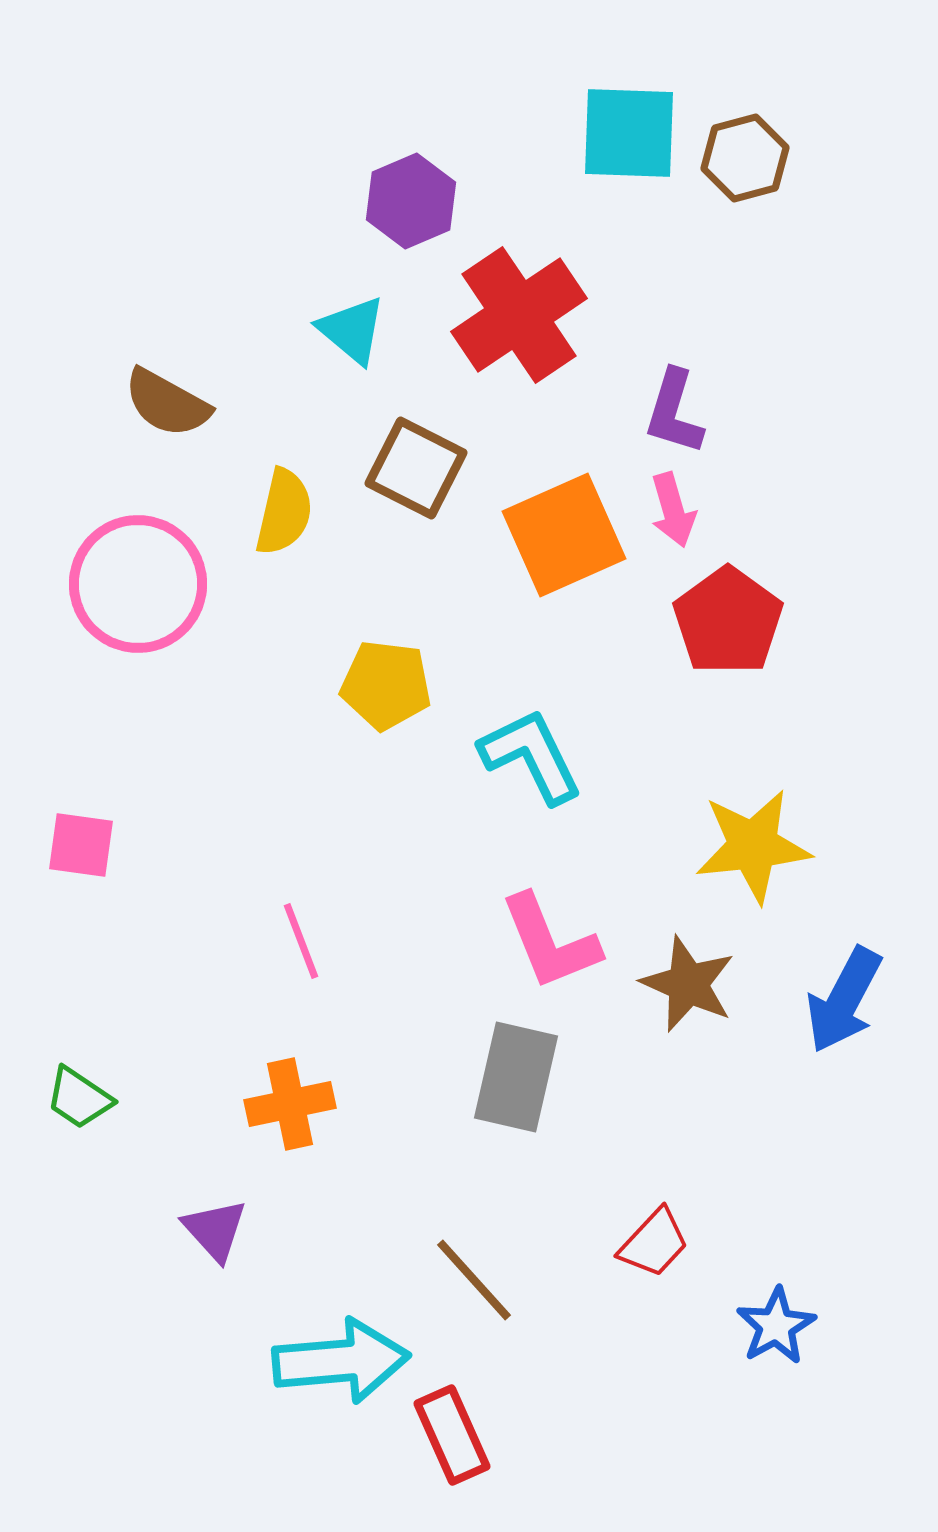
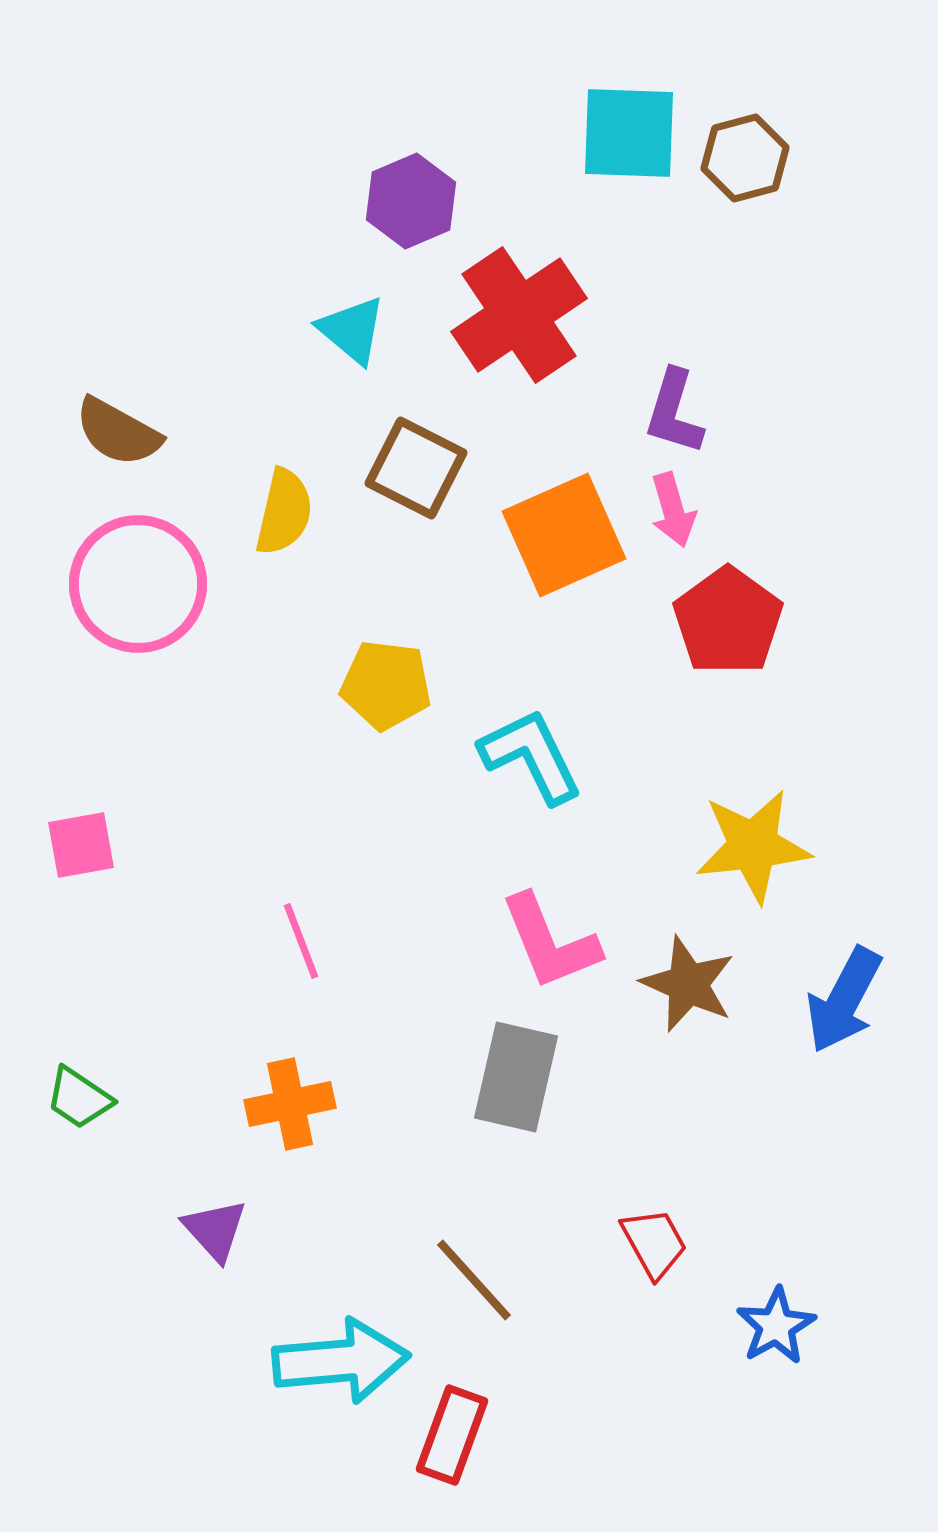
brown semicircle: moved 49 px left, 29 px down
pink square: rotated 18 degrees counterclockwise
red trapezoid: rotated 72 degrees counterclockwise
red rectangle: rotated 44 degrees clockwise
